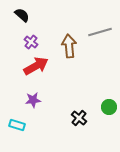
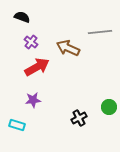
black semicircle: moved 2 px down; rotated 21 degrees counterclockwise
gray line: rotated 10 degrees clockwise
brown arrow: moved 1 px left, 2 px down; rotated 60 degrees counterclockwise
red arrow: moved 1 px right, 1 px down
black cross: rotated 21 degrees clockwise
